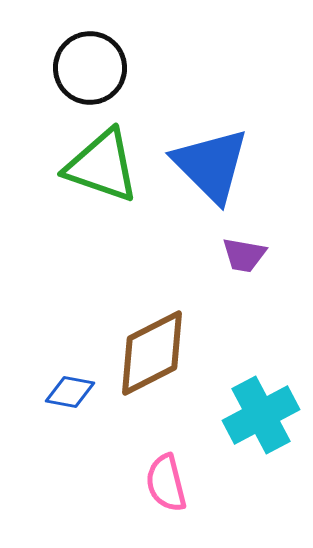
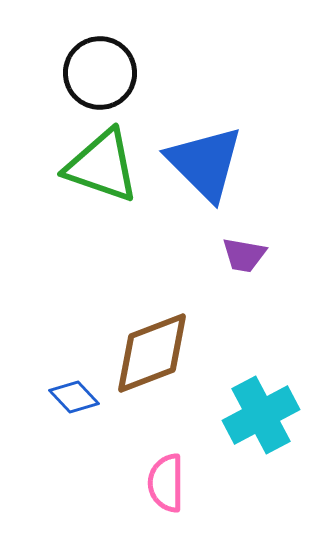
black circle: moved 10 px right, 5 px down
blue triangle: moved 6 px left, 2 px up
brown diamond: rotated 6 degrees clockwise
blue diamond: moved 4 px right, 5 px down; rotated 36 degrees clockwise
pink semicircle: rotated 14 degrees clockwise
